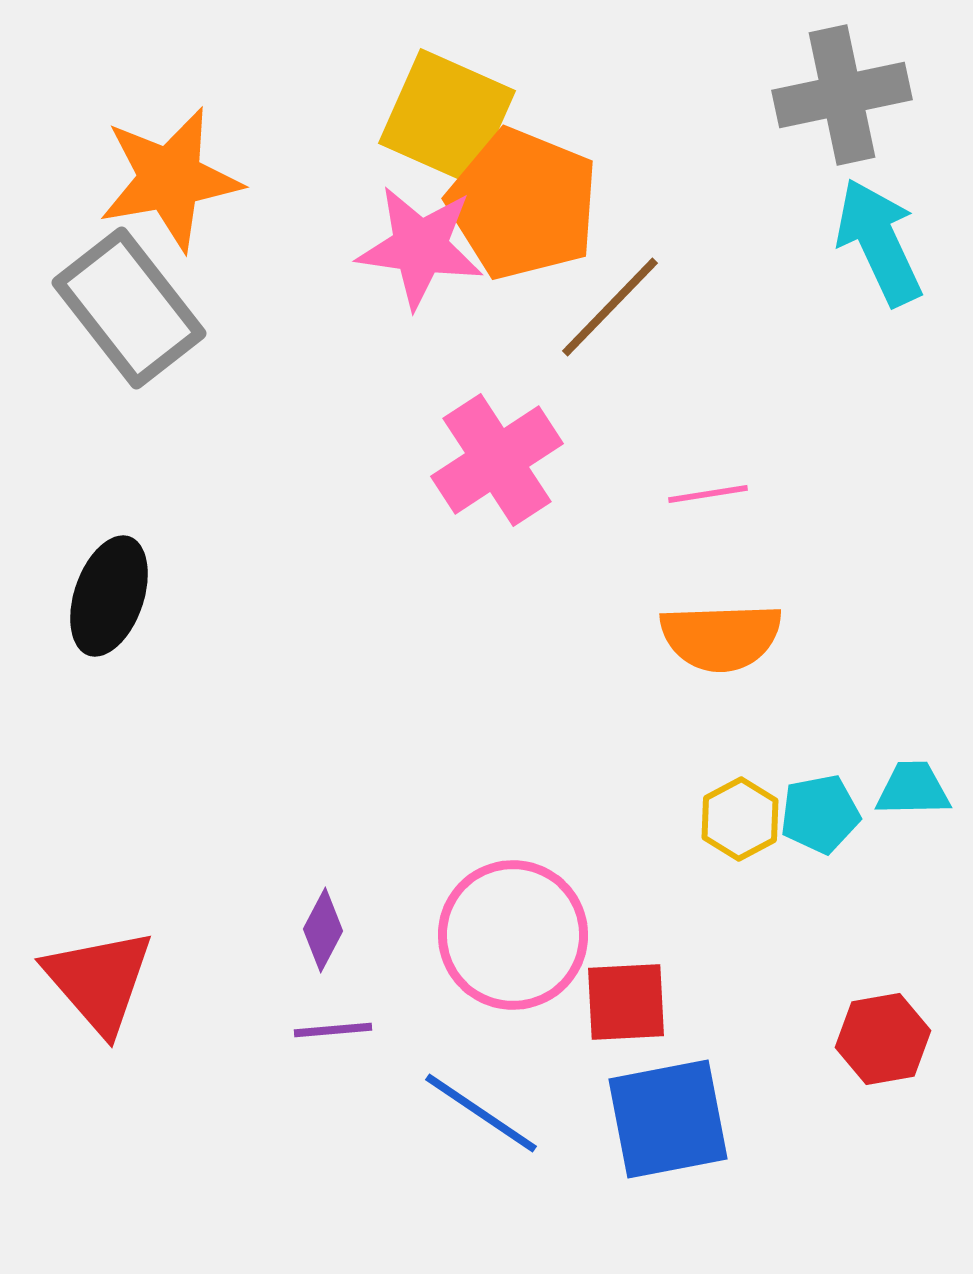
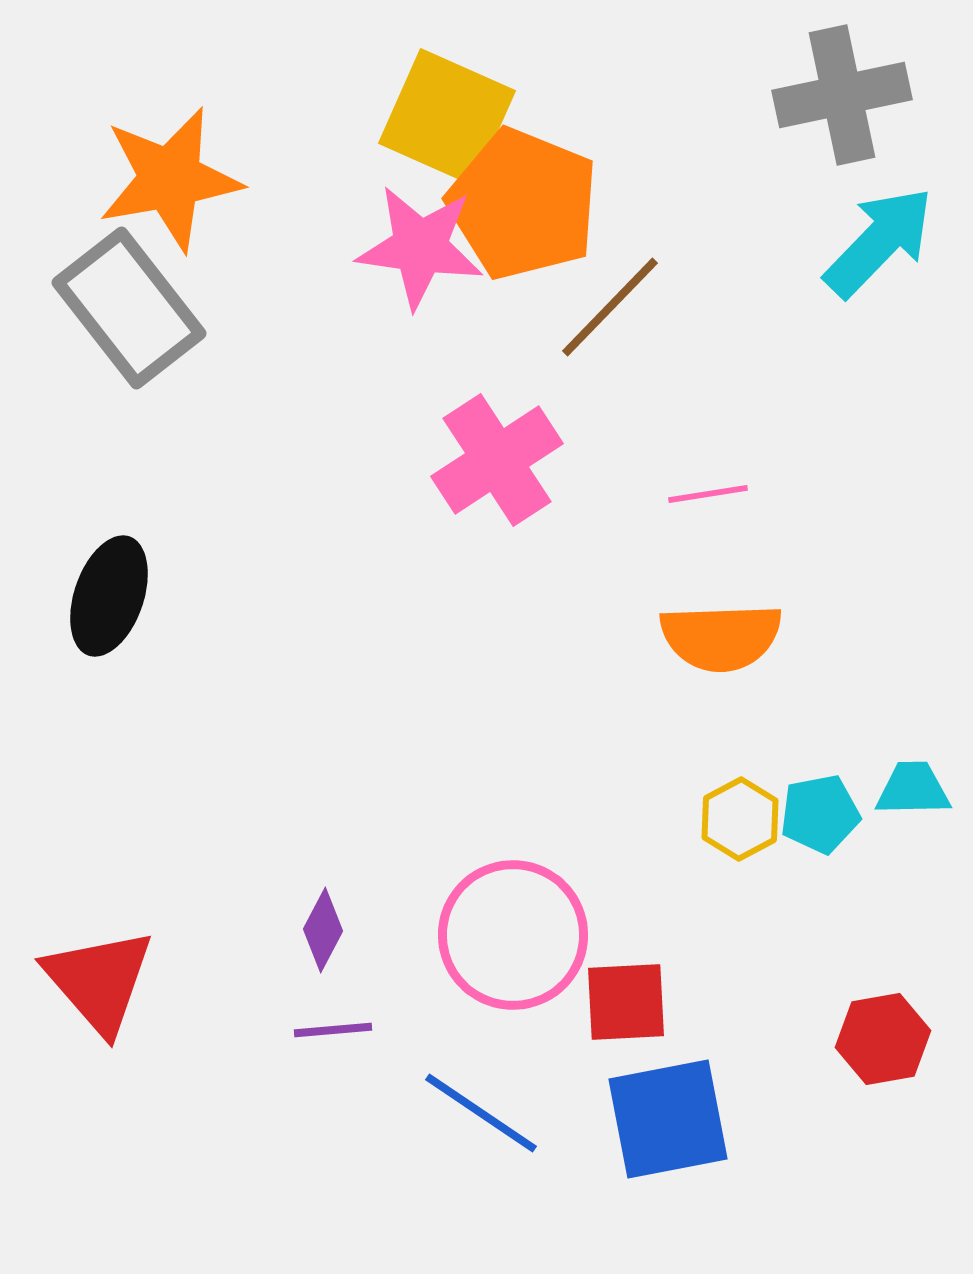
cyan arrow: rotated 69 degrees clockwise
